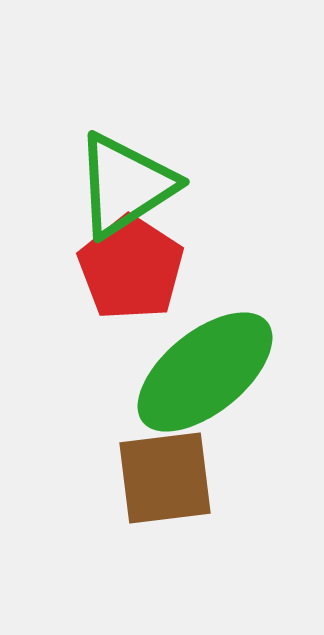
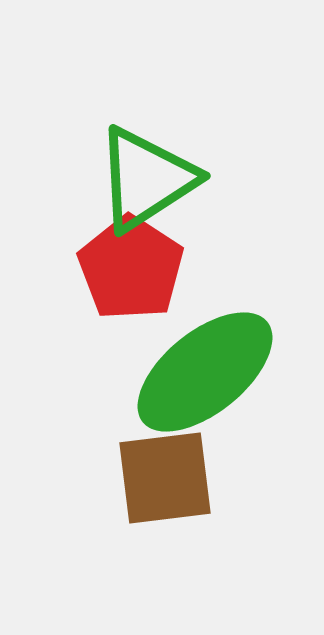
green triangle: moved 21 px right, 6 px up
